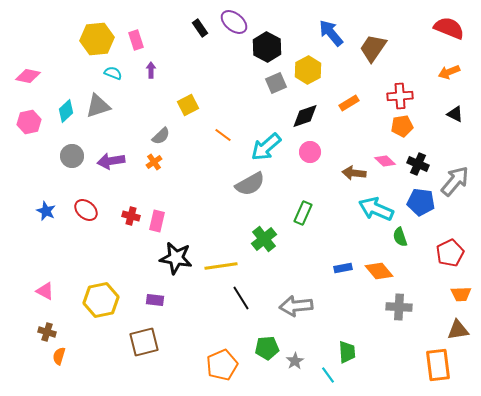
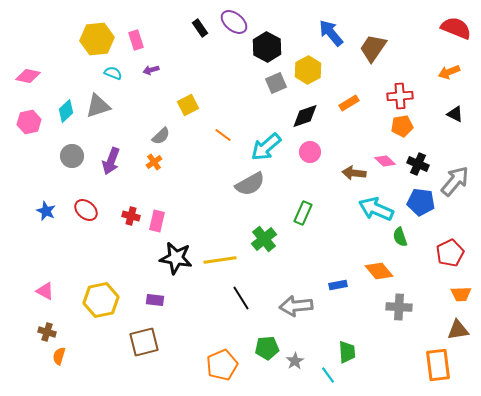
red semicircle at (449, 28): moved 7 px right
purple arrow at (151, 70): rotated 105 degrees counterclockwise
purple arrow at (111, 161): rotated 60 degrees counterclockwise
yellow line at (221, 266): moved 1 px left, 6 px up
blue rectangle at (343, 268): moved 5 px left, 17 px down
